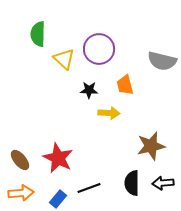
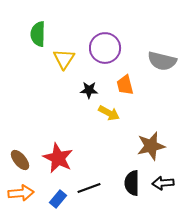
purple circle: moved 6 px right, 1 px up
yellow triangle: rotated 20 degrees clockwise
yellow arrow: rotated 25 degrees clockwise
